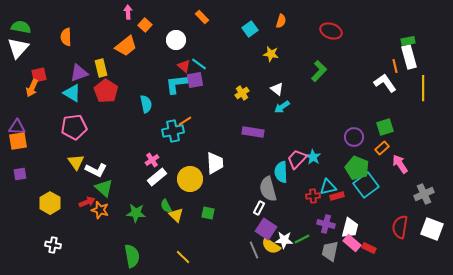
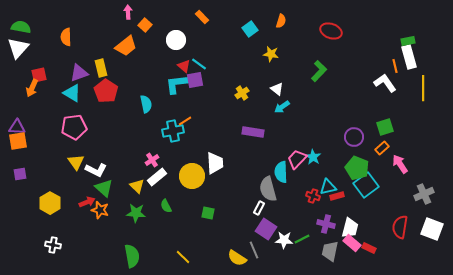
yellow circle at (190, 179): moved 2 px right, 3 px up
red cross at (313, 196): rotated 24 degrees clockwise
yellow triangle at (176, 215): moved 39 px left, 29 px up
yellow semicircle at (271, 246): moved 34 px left, 12 px down
